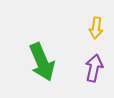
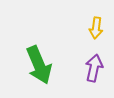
green arrow: moved 3 px left, 3 px down
